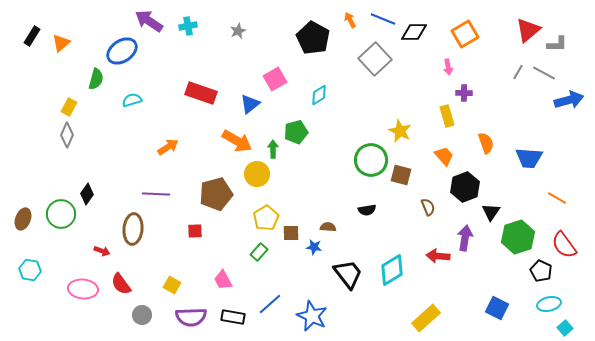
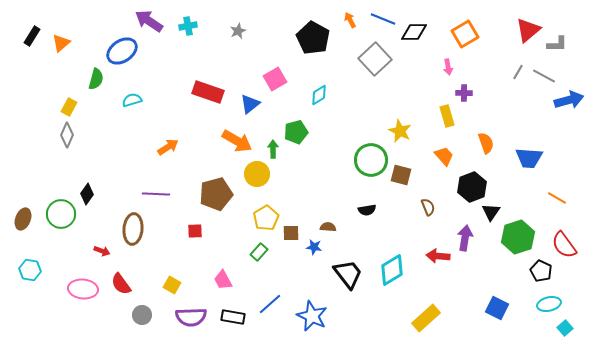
gray line at (544, 73): moved 3 px down
red rectangle at (201, 93): moved 7 px right, 1 px up
black hexagon at (465, 187): moved 7 px right
